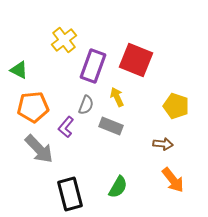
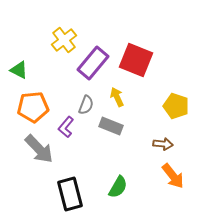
purple rectangle: moved 3 px up; rotated 20 degrees clockwise
orange arrow: moved 4 px up
